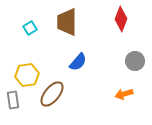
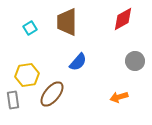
red diamond: moved 2 px right; rotated 40 degrees clockwise
orange arrow: moved 5 px left, 3 px down
